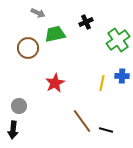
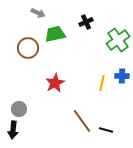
gray circle: moved 3 px down
